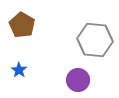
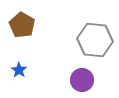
purple circle: moved 4 px right
